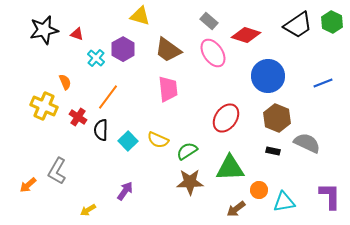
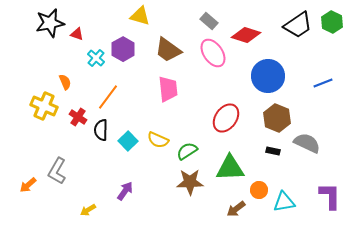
black star: moved 6 px right, 7 px up
